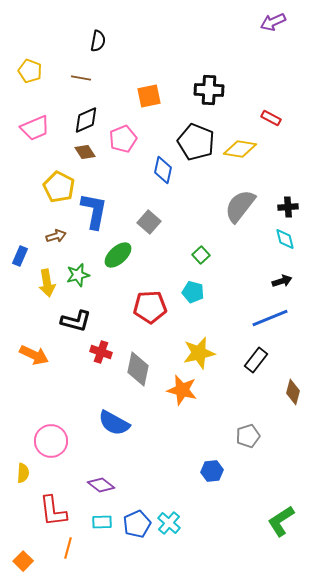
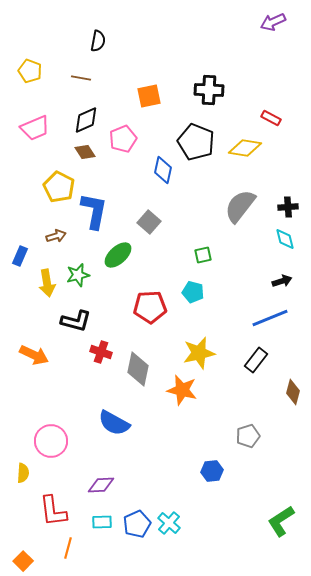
yellow diamond at (240, 149): moved 5 px right, 1 px up
green square at (201, 255): moved 2 px right; rotated 30 degrees clockwise
purple diamond at (101, 485): rotated 40 degrees counterclockwise
